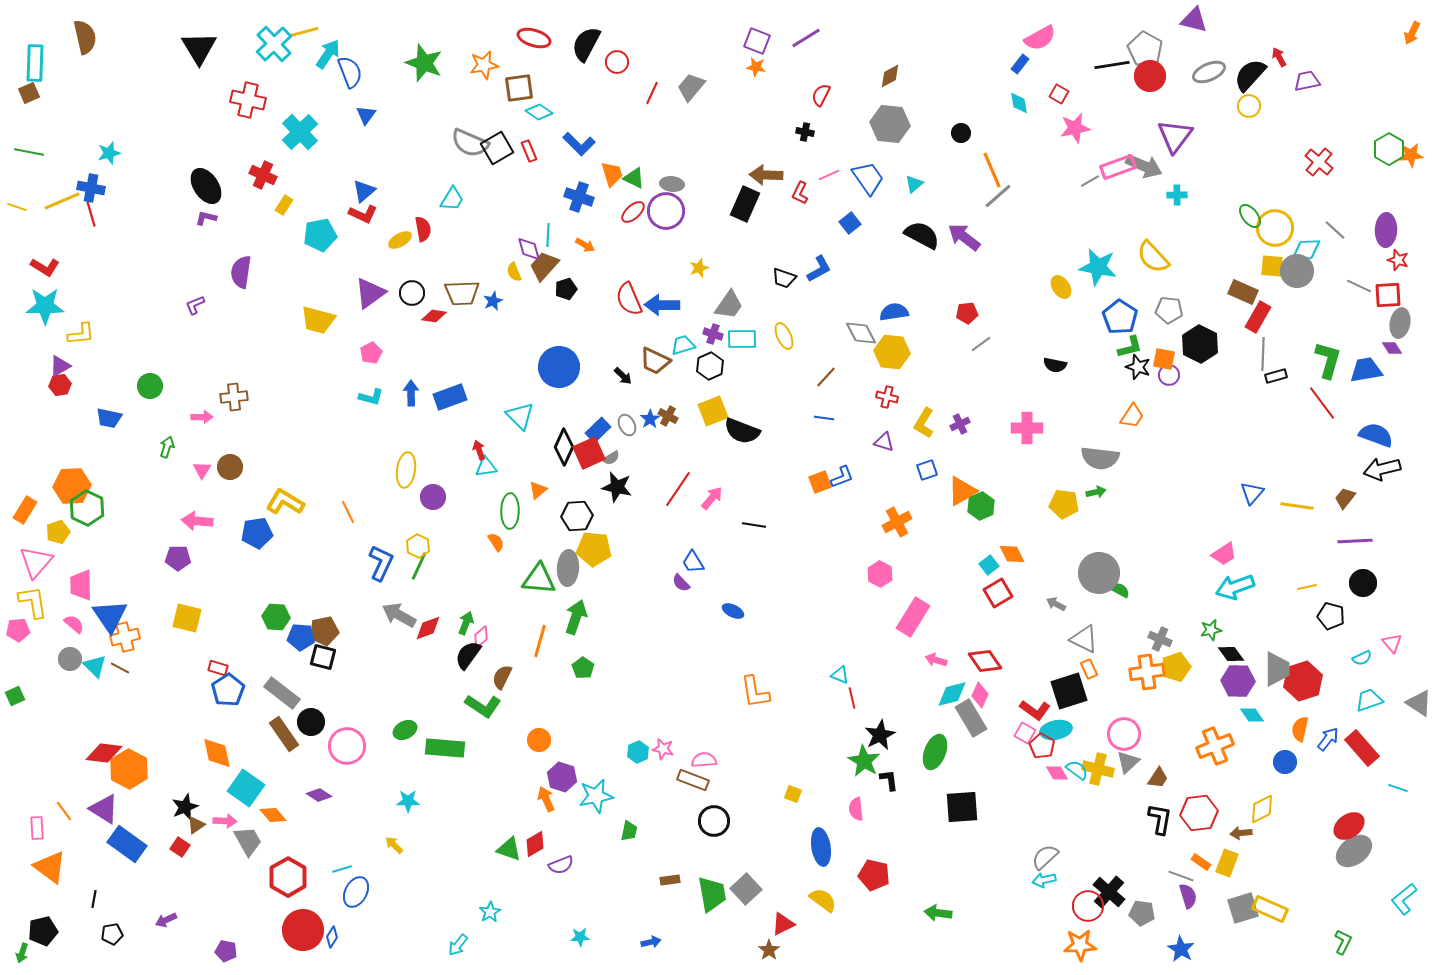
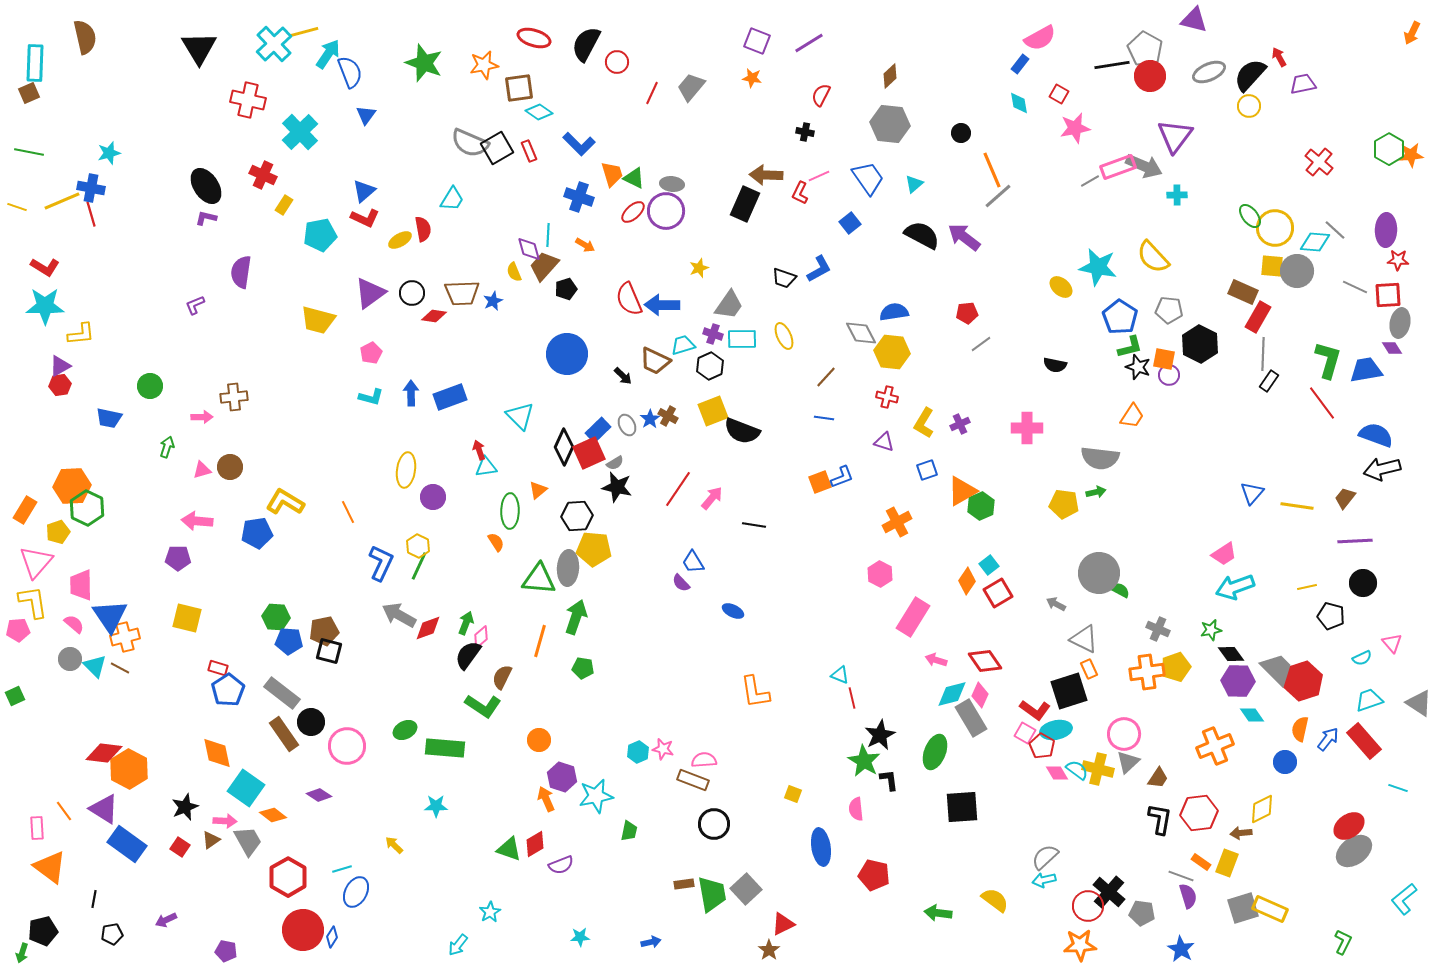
purple line at (806, 38): moved 3 px right, 5 px down
orange star at (756, 67): moved 4 px left, 11 px down
brown diamond at (890, 76): rotated 15 degrees counterclockwise
purple trapezoid at (1307, 81): moved 4 px left, 3 px down
pink line at (829, 175): moved 10 px left, 1 px down
red L-shape at (363, 214): moved 2 px right, 4 px down
cyan diamond at (1306, 250): moved 9 px right, 8 px up; rotated 8 degrees clockwise
red star at (1398, 260): rotated 15 degrees counterclockwise
gray line at (1359, 286): moved 4 px left, 1 px down
yellow ellipse at (1061, 287): rotated 15 degrees counterclockwise
blue circle at (559, 367): moved 8 px right, 13 px up
black rectangle at (1276, 376): moved 7 px left, 5 px down; rotated 40 degrees counterclockwise
gray semicircle at (611, 458): moved 4 px right, 5 px down
pink triangle at (202, 470): rotated 42 degrees clockwise
orange diamond at (1012, 554): moved 45 px left, 27 px down; rotated 60 degrees clockwise
blue pentagon at (301, 637): moved 12 px left, 4 px down
gray cross at (1160, 639): moved 2 px left, 10 px up
black square at (323, 657): moved 6 px right, 6 px up
green pentagon at (583, 668): rotated 25 degrees counterclockwise
gray trapezoid at (1277, 669): rotated 45 degrees counterclockwise
red rectangle at (1362, 748): moved 2 px right, 7 px up
cyan star at (408, 801): moved 28 px right, 5 px down
orange diamond at (273, 815): rotated 12 degrees counterclockwise
black circle at (714, 821): moved 3 px down
brown triangle at (196, 825): moved 15 px right, 15 px down
brown rectangle at (670, 880): moved 14 px right, 4 px down
yellow semicircle at (823, 900): moved 172 px right
